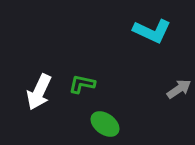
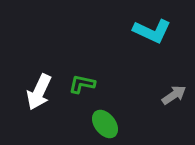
gray arrow: moved 5 px left, 6 px down
green ellipse: rotated 16 degrees clockwise
